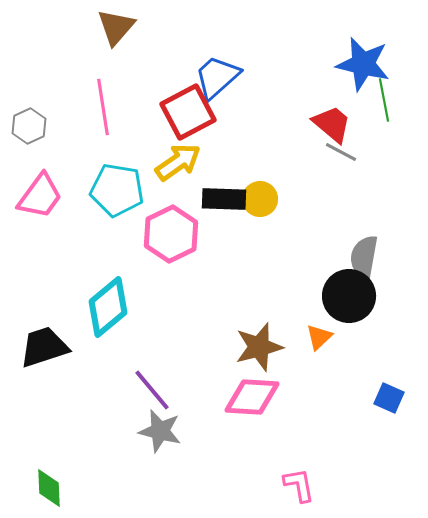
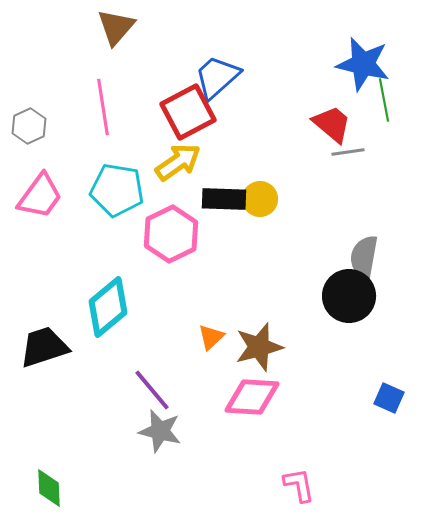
gray line: moved 7 px right; rotated 36 degrees counterclockwise
orange triangle: moved 108 px left
